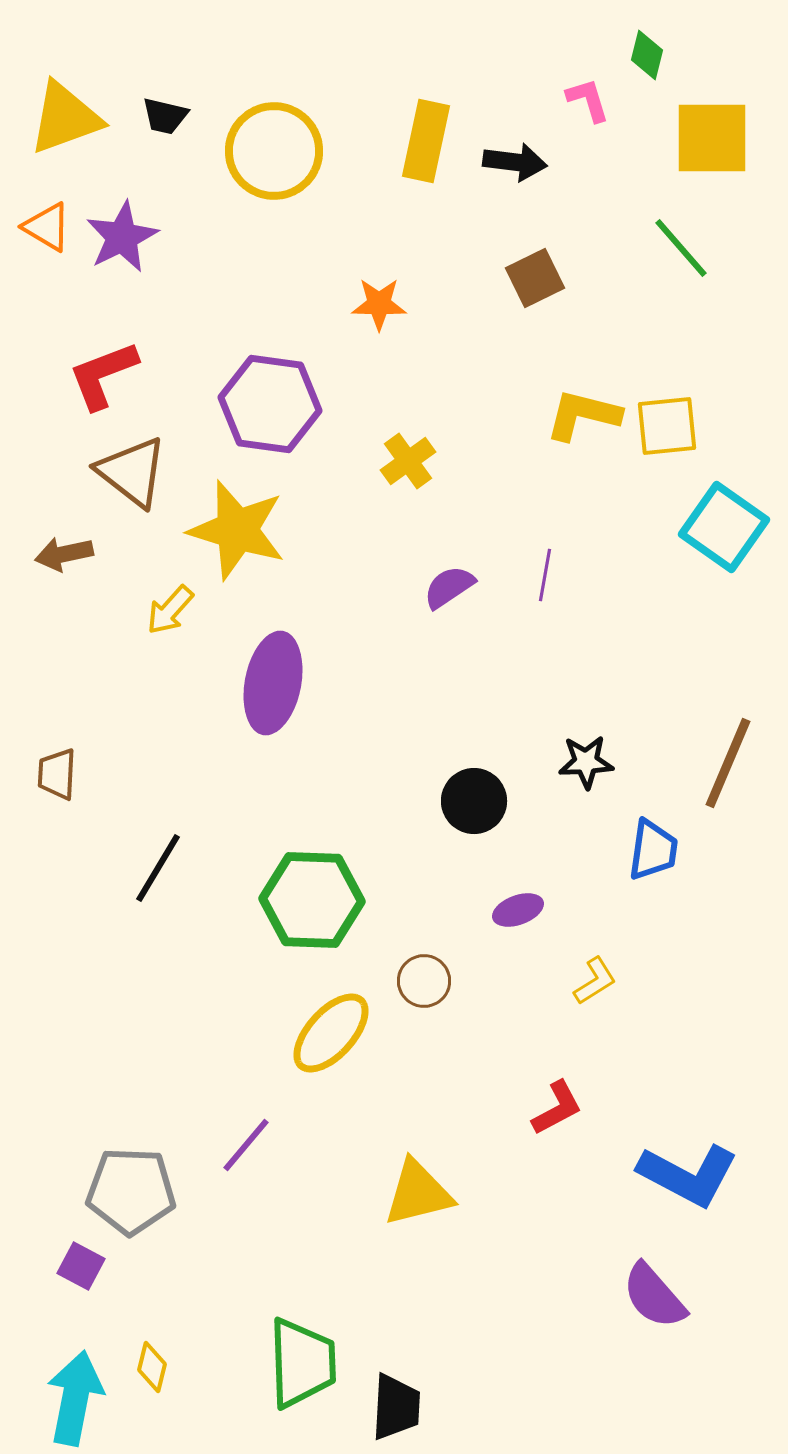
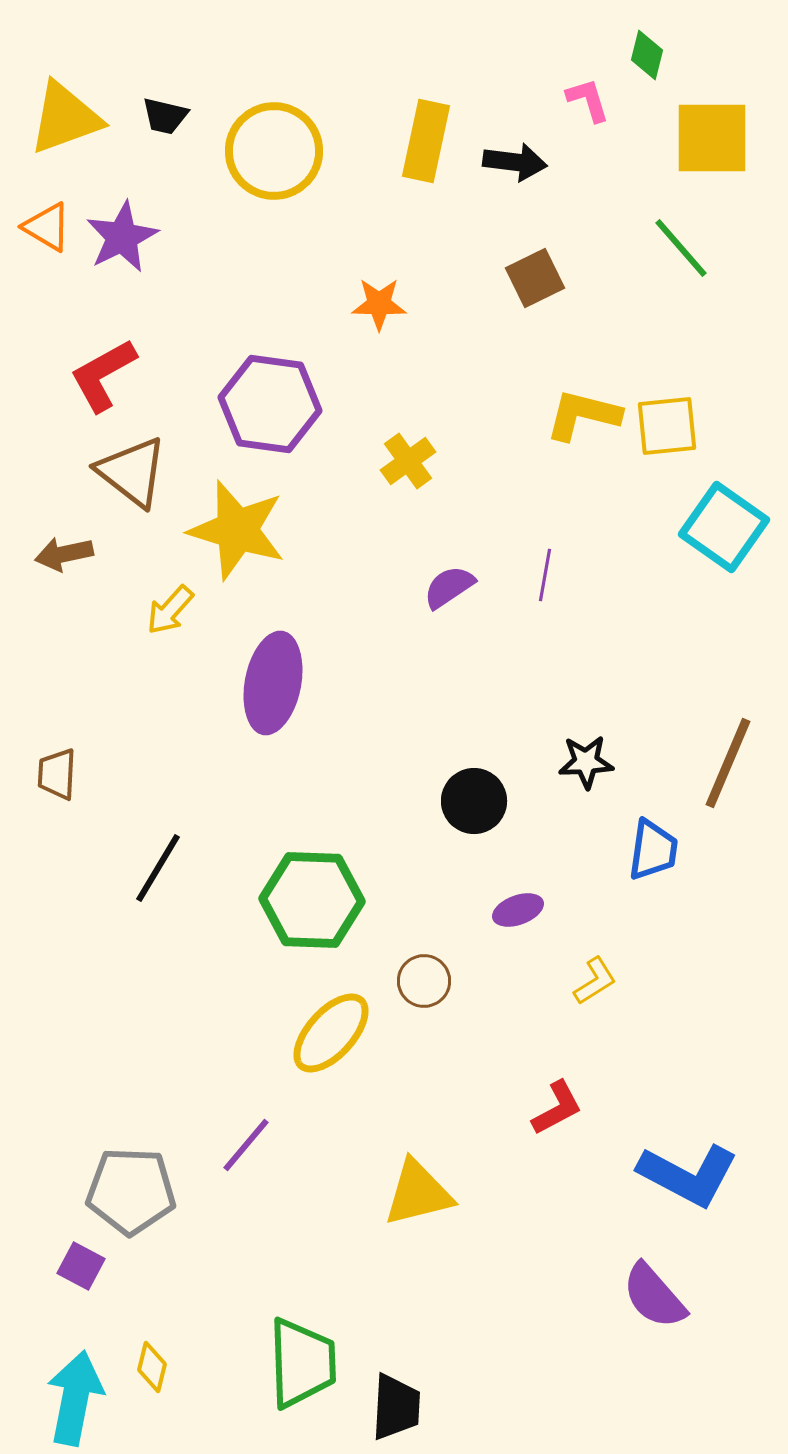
red L-shape at (103, 375): rotated 8 degrees counterclockwise
